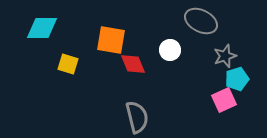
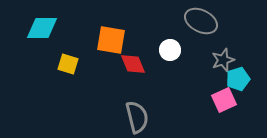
gray star: moved 2 px left, 4 px down
cyan pentagon: moved 1 px right
